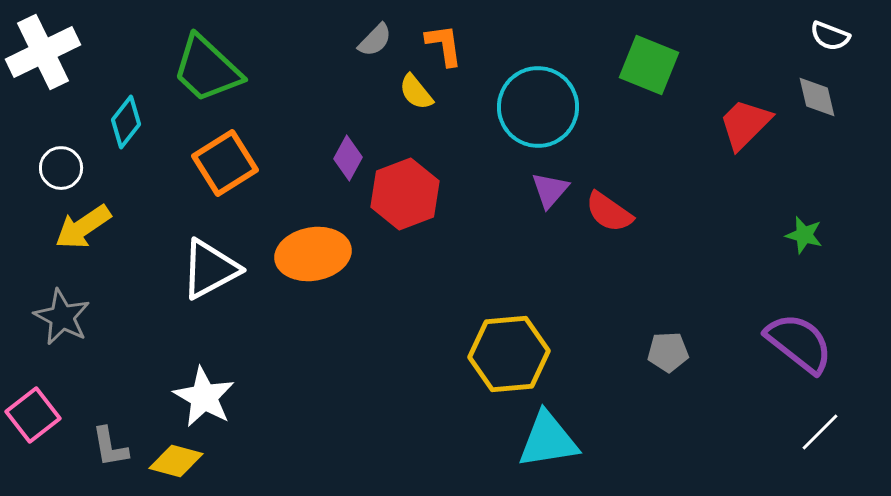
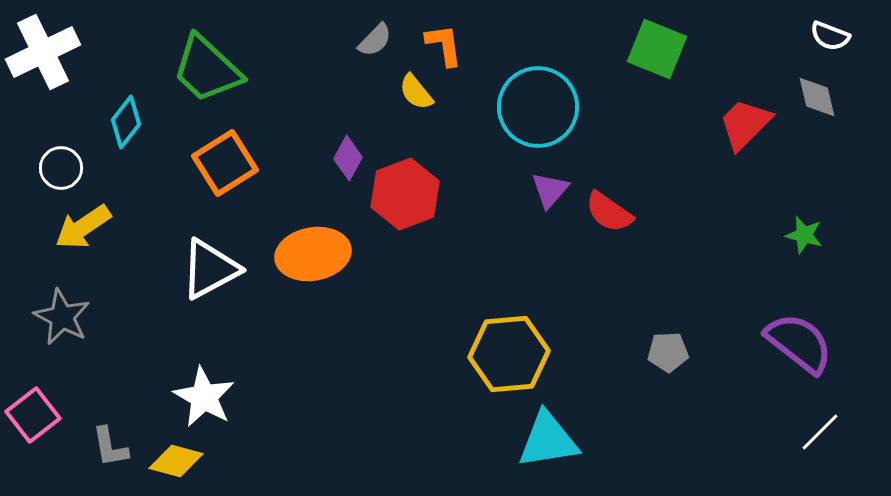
green square: moved 8 px right, 16 px up
